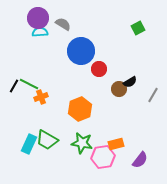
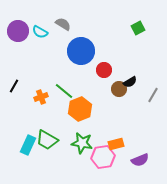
purple circle: moved 20 px left, 13 px down
cyan semicircle: rotated 147 degrees counterclockwise
red circle: moved 5 px right, 1 px down
green line: moved 35 px right, 7 px down; rotated 12 degrees clockwise
cyan rectangle: moved 1 px left, 1 px down
purple semicircle: rotated 30 degrees clockwise
